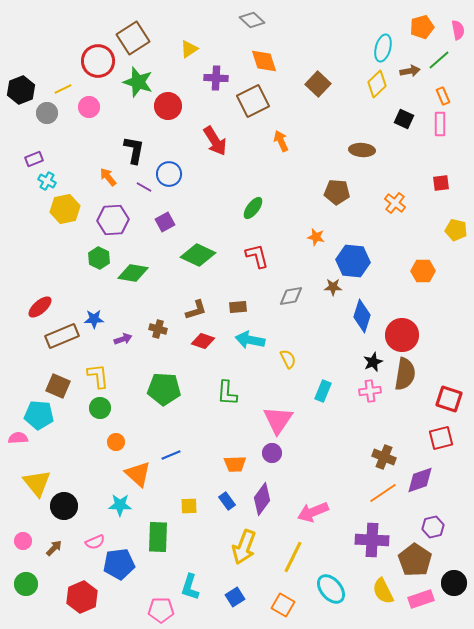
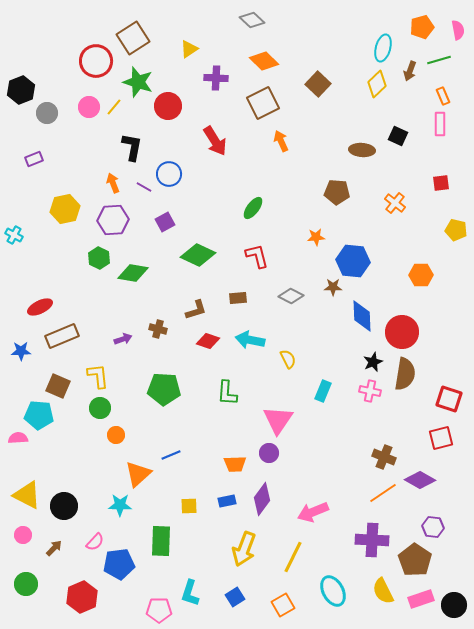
green line at (439, 60): rotated 25 degrees clockwise
red circle at (98, 61): moved 2 px left
orange diamond at (264, 61): rotated 28 degrees counterclockwise
brown arrow at (410, 71): rotated 120 degrees clockwise
yellow line at (63, 89): moved 51 px right, 18 px down; rotated 24 degrees counterclockwise
brown square at (253, 101): moved 10 px right, 2 px down
black square at (404, 119): moved 6 px left, 17 px down
black L-shape at (134, 150): moved 2 px left, 3 px up
orange arrow at (108, 177): moved 5 px right, 6 px down; rotated 18 degrees clockwise
cyan cross at (47, 181): moved 33 px left, 54 px down
orange star at (316, 237): rotated 18 degrees counterclockwise
orange hexagon at (423, 271): moved 2 px left, 4 px down
gray diamond at (291, 296): rotated 35 degrees clockwise
red ellipse at (40, 307): rotated 15 degrees clockwise
brown rectangle at (238, 307): moved 9 px up
blue diamond at (362, 316): rotated 20 degrees counterclockwise
blue star at (94, 319): moved 73 px left, 32 px down
red circle at (402, 335): moved 3 px up
red diamond at (203, 341): moved 5 px right
pink cross at (370, 391): rotated 20 degrees clockwise
orange circle at (116, 442): moved 7 px up
purple circle at (272, 453): moved 3 px left
orange triangle at (138, 474): rotated 36 degrees clockwise
purple diamond at (420, 480): rotated 48 degrees clockwise
yellow triangle at (37, 483): moved 10 px left, 12 px down; rotated 24 degrees counterclockwise
blue rectangle at (227, 501): rotated 66 degrees counterclockwise
purple hexagon at (433, 527): rotated 20 degrees clockwise
green rectangle at (158, 537): moved 3 px right, 4 px down
pink circle at (23, 541): moved 6 px up
pink semicircle at (95, 542): rotated 24 degrees counterclockwise
yellow arrow at (244, 547): moved 2 px down
black circle at (454, 583): moved 22 px down
cyan L-shape at (190, 587): moved 6 px down
cyan ellipse at (331, 589): moved 2 px right, 2 px down; rotated 12 degrees clockwise
orange square at (283, 605): rotated 30 degrees clockwise
pink pentagon at (161, 610): moved 2 px left
